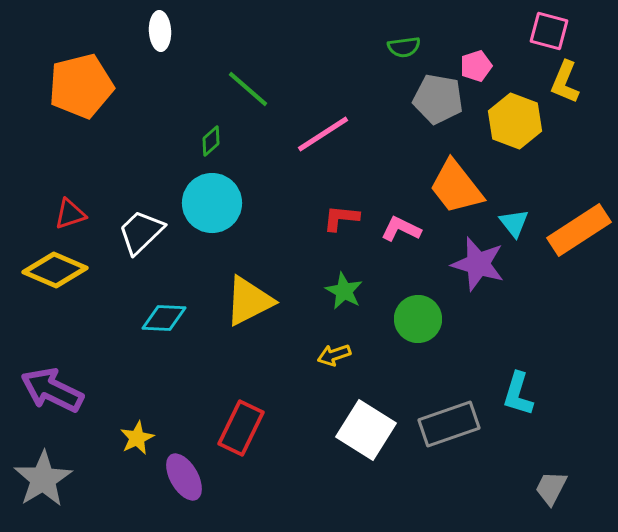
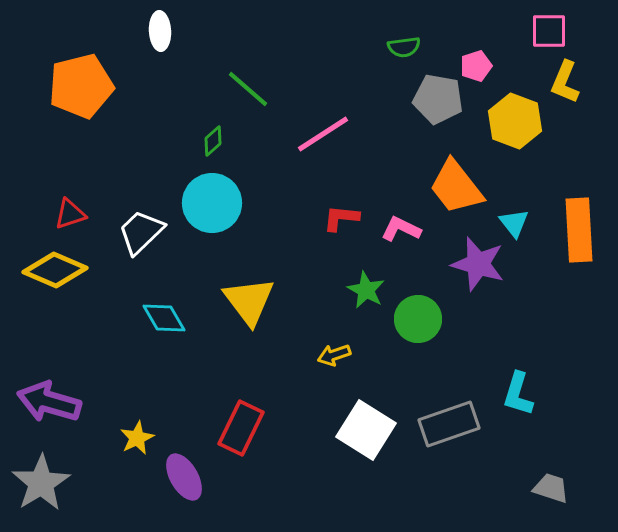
pink square: rotated 15 degrees counterclockwise
green diamond: moved 2 px right
orange rectangle: rotated 60 degrees counterclockwise
green star: moved 22 px right, 1 px up
yellow triangle: rotated 40 degrees counterclockwise
cyan diamond: rotated 57 degrees clockwise
purple arrow: moved 3 px left, 12 px down; rotated 10 degrees counterclockwise
gray star: moved 2 px left, 4 px down
gray trapezoid: rotated 81 degrees clockwise
